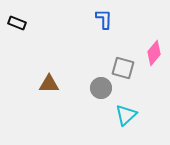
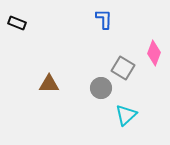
pink diamond: rotated 20 degrees counterclockwise
gray square: rotated 15 degrees clockwise
